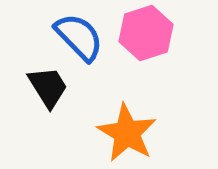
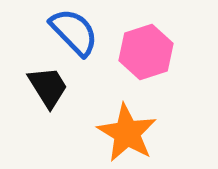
pink hexagon: moved 19 px down
blue semicircle: moved 5 px left, 5 px up
